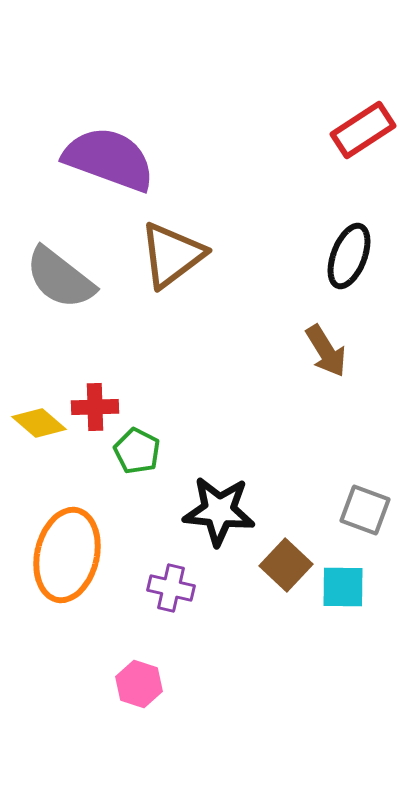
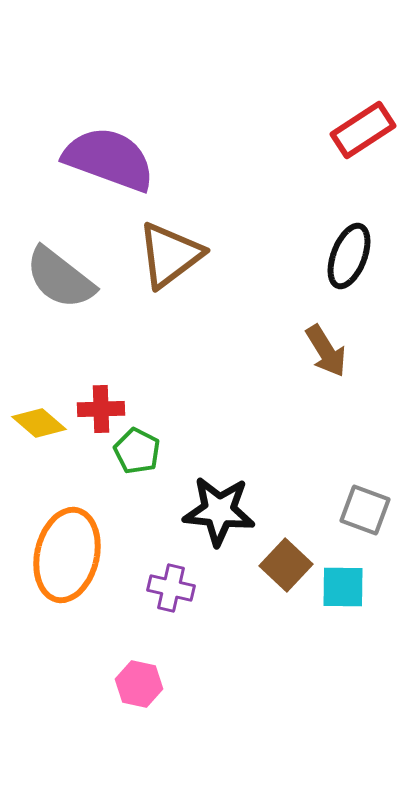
brown triangle: moved 2 px left
red cross: moved 6 px right, 2 px down
pink hexagon: rotated 6 degrees counterclockwise
